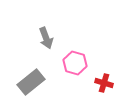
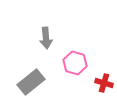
gray arrow: rotated 15 degrees clockwise
